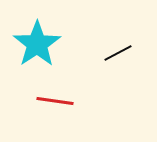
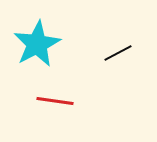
cyan star: rotated 6 degrees clockwise
